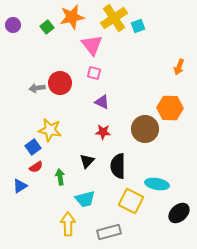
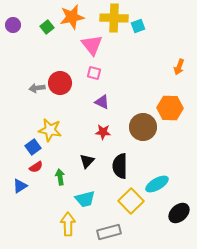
yellow cross: rotated 36 degrees clockwise
brown circle: moved 2 px left, 2 px up
black semicircle: moved 2 px right
cyan ellipse: rotated 40 degrees counterclockwise
yellow square: rotated 20 degrees clockwise
